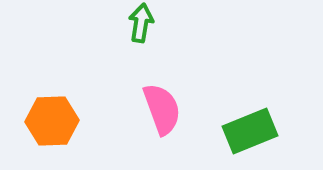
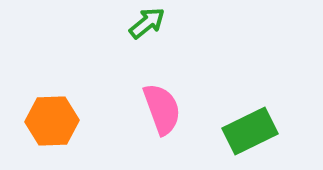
green arrow: moved 6 px right; rotated 42 degrees clockwise
green rectangle: rotated 4 degrees counterclockwise
